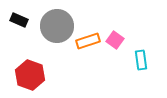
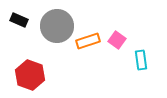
pink square: moved 2 px right
